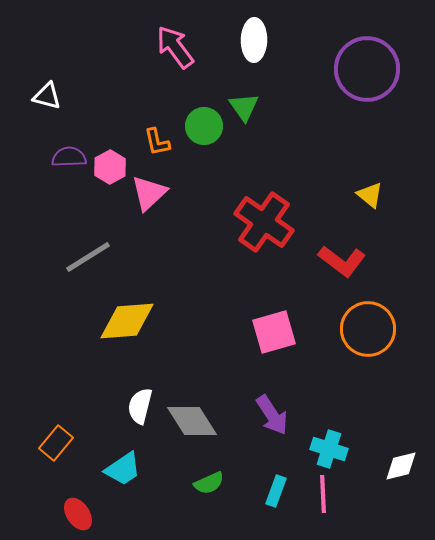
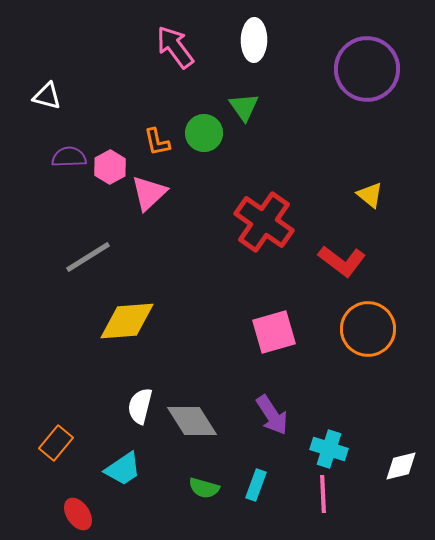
green circle: moved 7 px down
green semicircle: moved 5 px left, 5 px down; rotated 40 degrees clockwise
cyan rectangle: moved 20 px left, 6 px up
